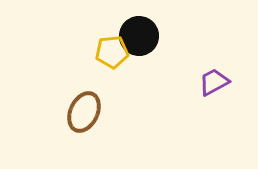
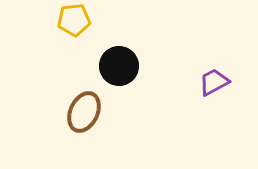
black circle: moved 20 px left, 30 px down
yellow pentagon: moved 38 px left, 32 px up
